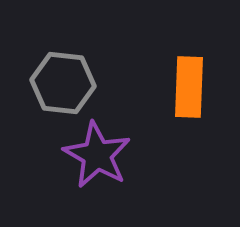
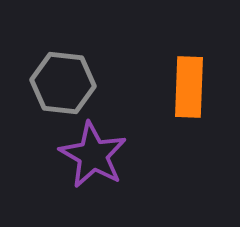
purple star: moved 4 px left
